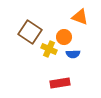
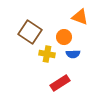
yellow cross: moved 2 px left, 5 px down; rotated 14 degrees counterclockwise
red rectangle: rotated 24 degrees counterclockwise
